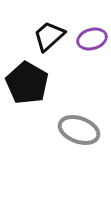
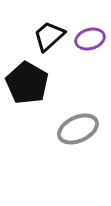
purple ellipse: moved 2 px left
gray ellipse: moved 1 px left, 1 px up; rotated 45 degrees counterclockwise
